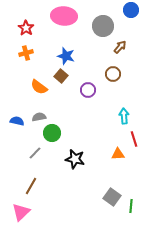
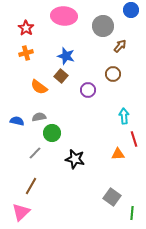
brown arrow: moved 1 px up
green line: moved 1 px right, 7 px down
